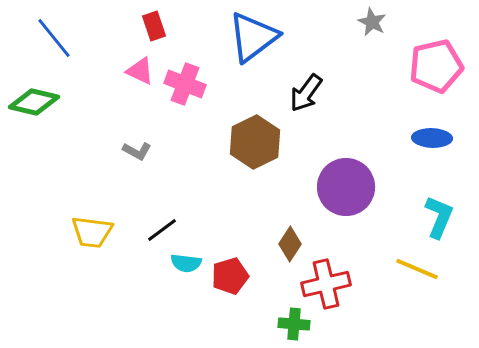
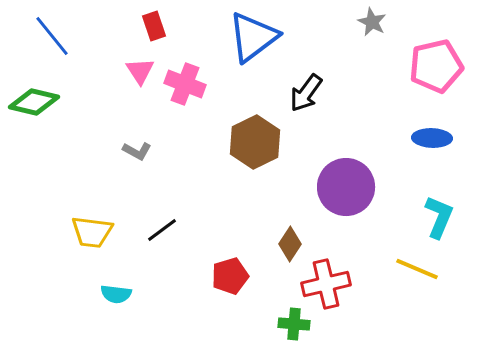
blue line: moved 2 px left, 2 px up
pink triangle: rotated 32 degrees clockwise
cyan semicircle: moved 70 px left, 31 px down
